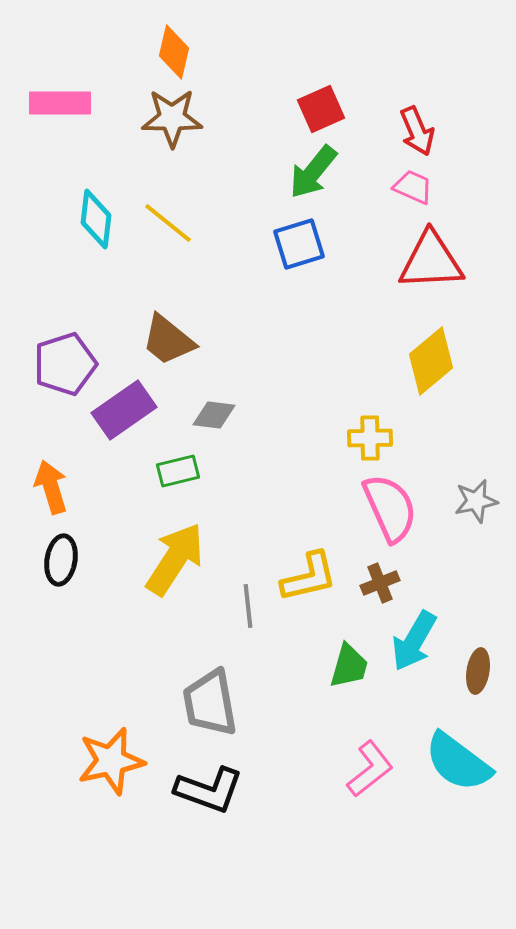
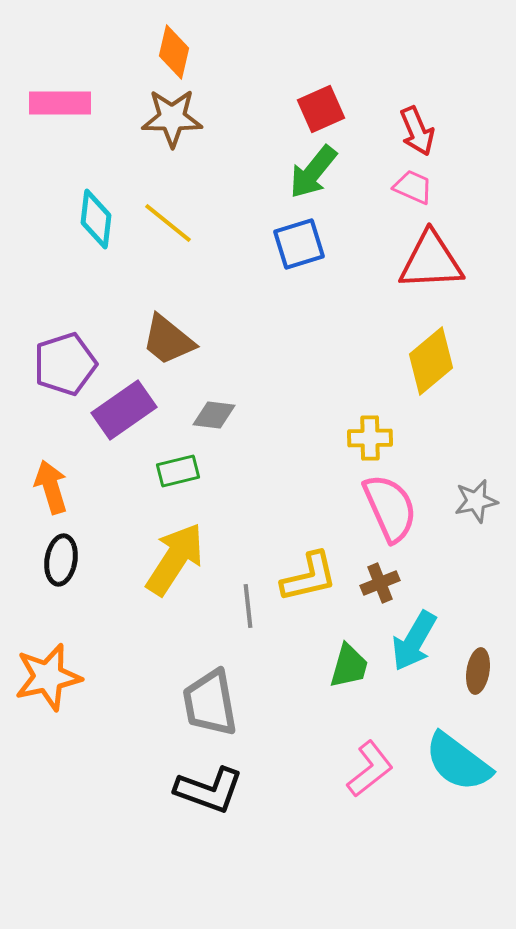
orange star: moved 63 px left, 84 px up
